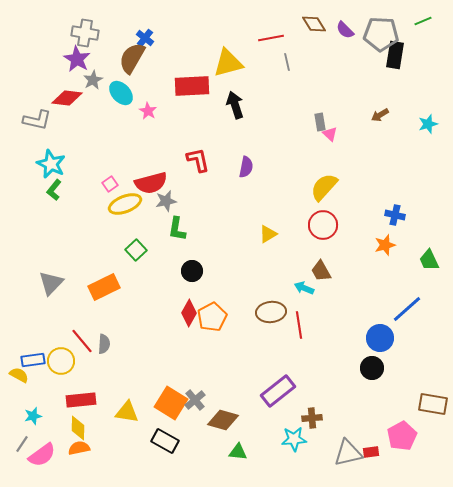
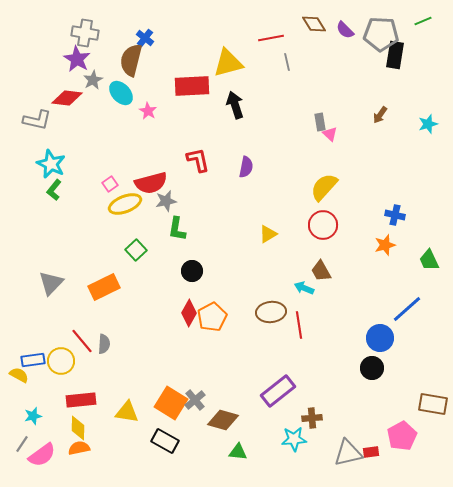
brown semicircle at (132, 58): moved 1 px left, 2 px down; rotated 16 degrees counterclockwise
brown arrow at (380, 115): rotated 24 degrees counterclockwise
